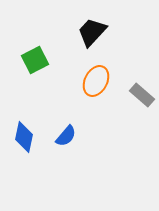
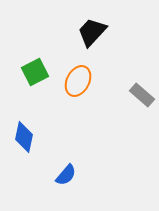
green square: moved 12 px down
orange ellipse: moved 18 px left
blue semicircle: moved 39 px down
